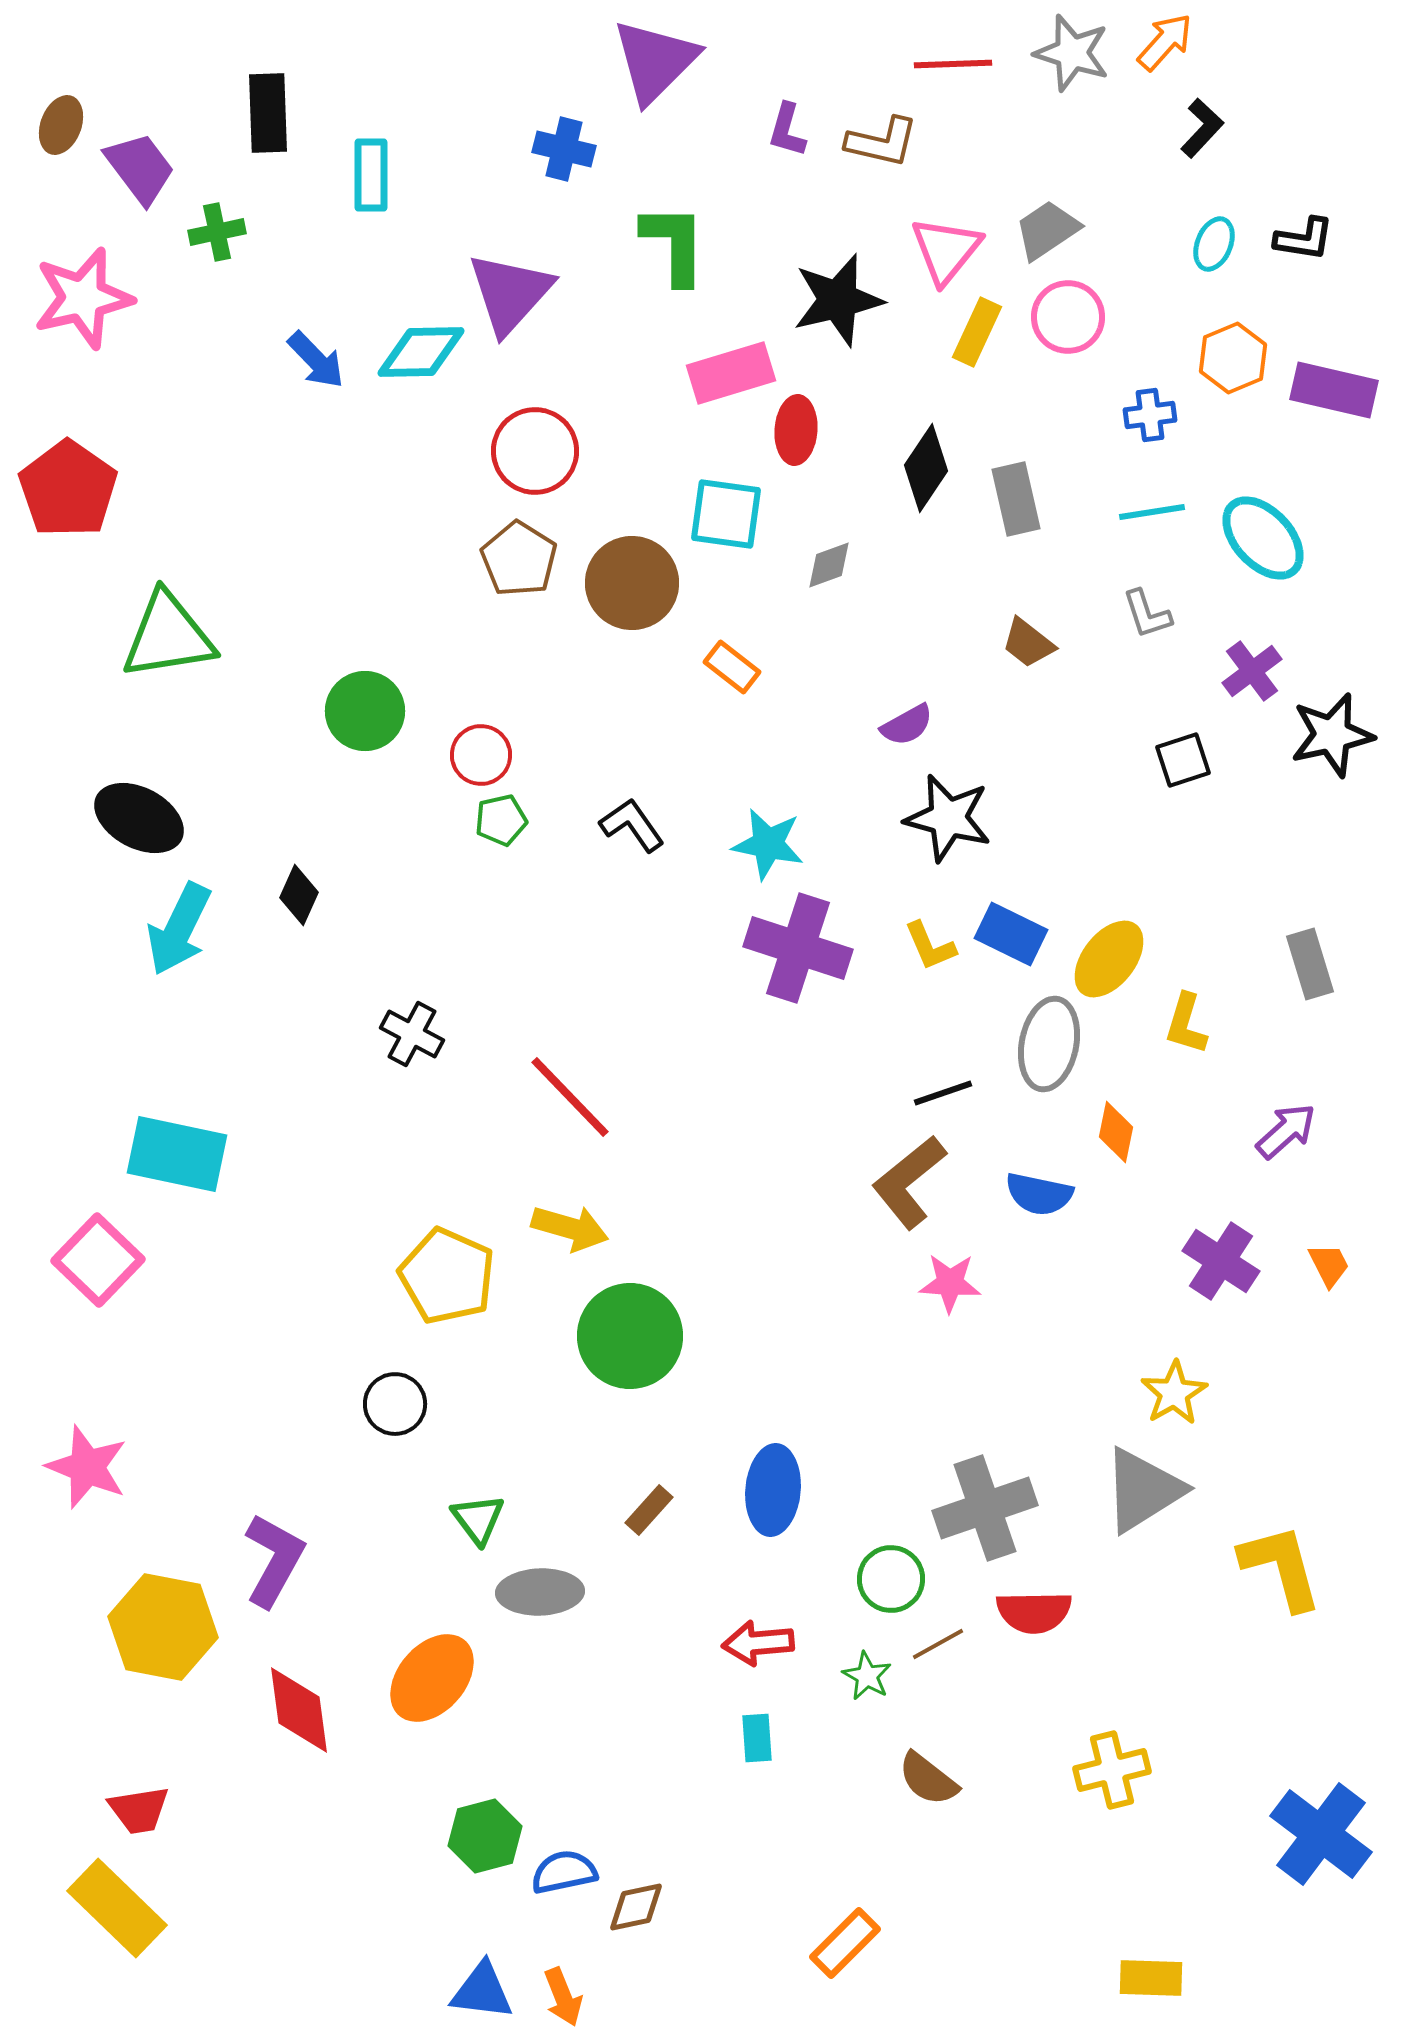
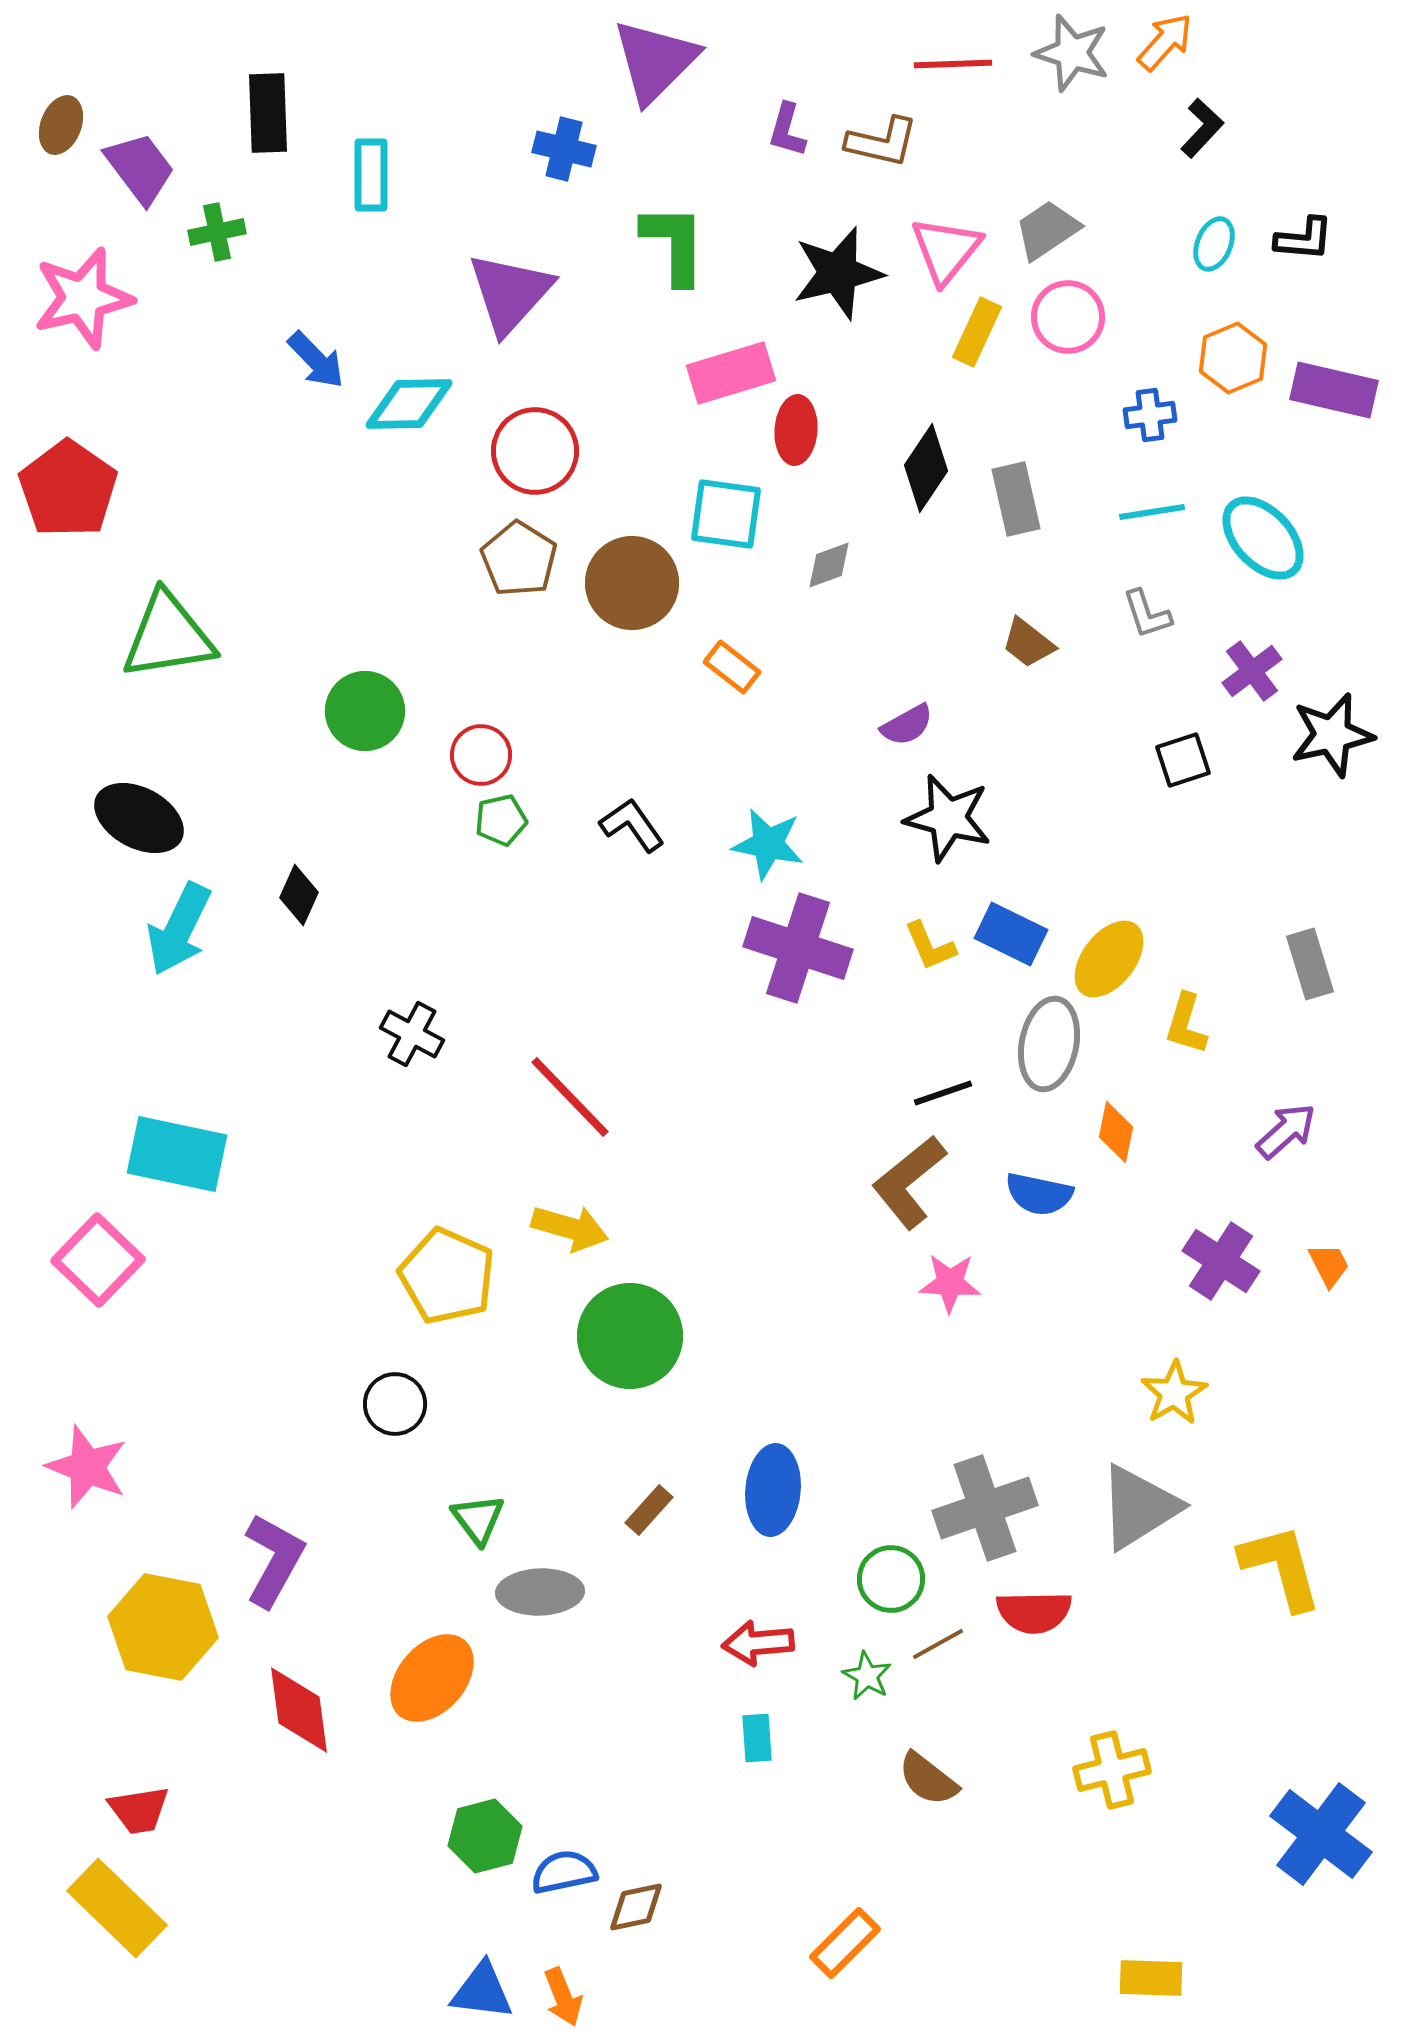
black L-shape at (1304, 239): rotated 4 degrees counterclockwise
black star at (838, 300): moved 27 px up
cyan diamond at (421, 352): moved 12 px left, 52 px down
gray triangle at (1143, 1490): moved 4 px left, 17 px down
